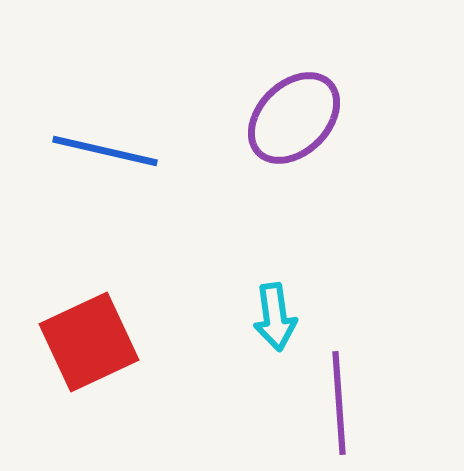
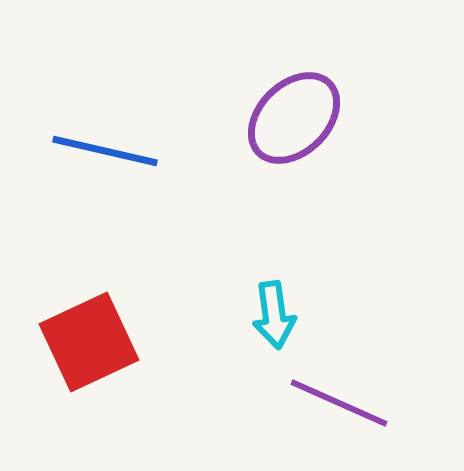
cyan arrow: moved 1 px left, 2 px up
purple line: rotated 62 degrees counterclockwise
